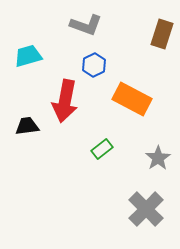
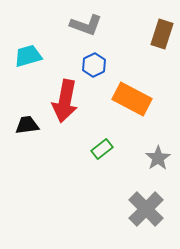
black trapezoid: moved 1 px up
